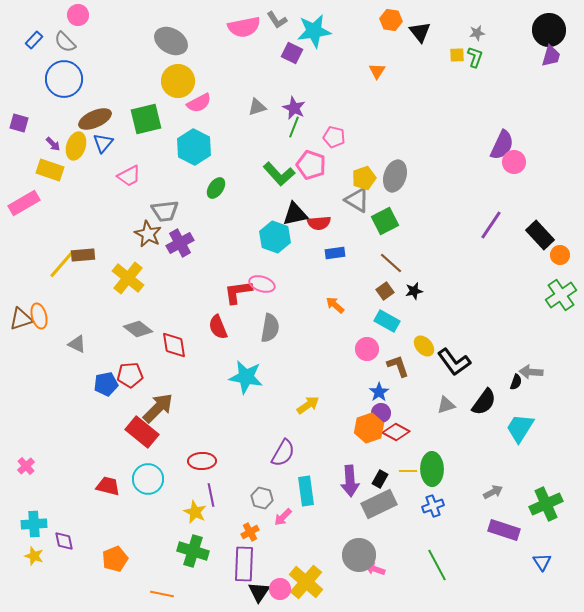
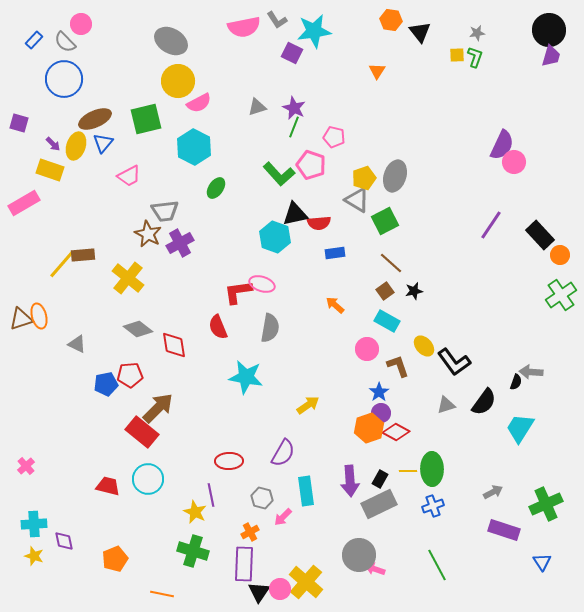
pink circle at (78, 15): moved 3 px right, 9 px down
red ellipse at (202, 461): moved 27 px right
